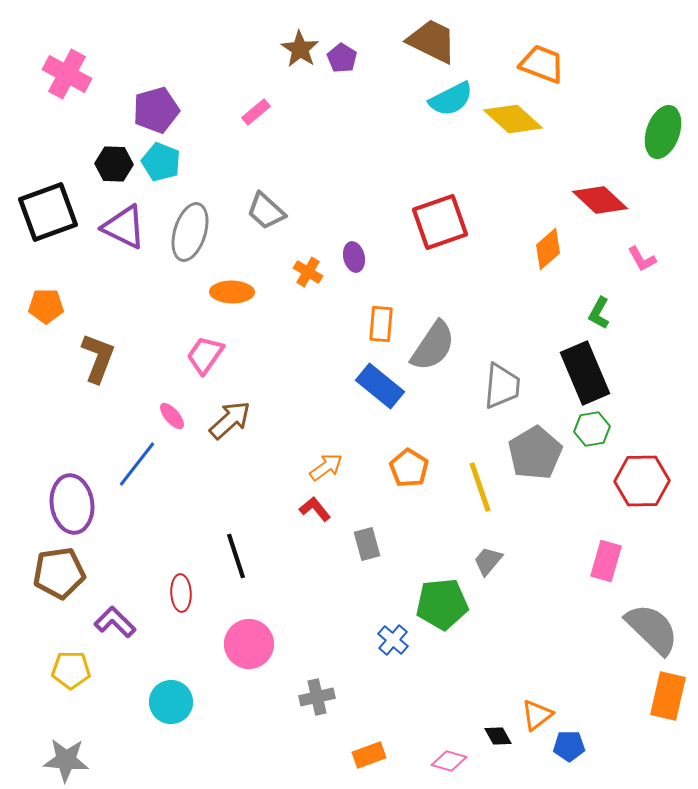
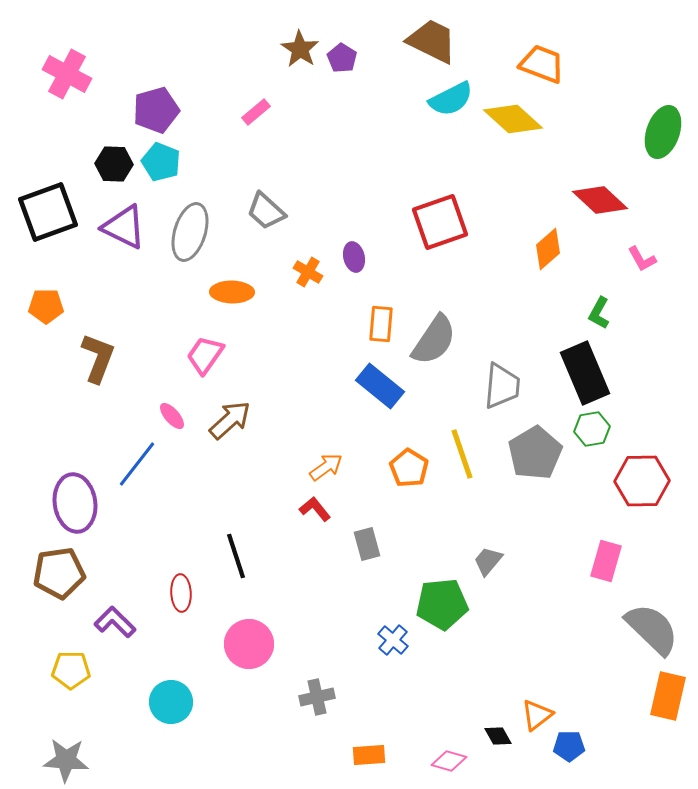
gray semicircle at (433, 346): moved 1 px right, 6 px up
yellow line at (480, 487): moved 18 px left, 33 px up
purple ellipse at (72, 504): moved 3 px right, 1 px up
orange rectangle at (369, 755): rotated 16 degrees clockwise
